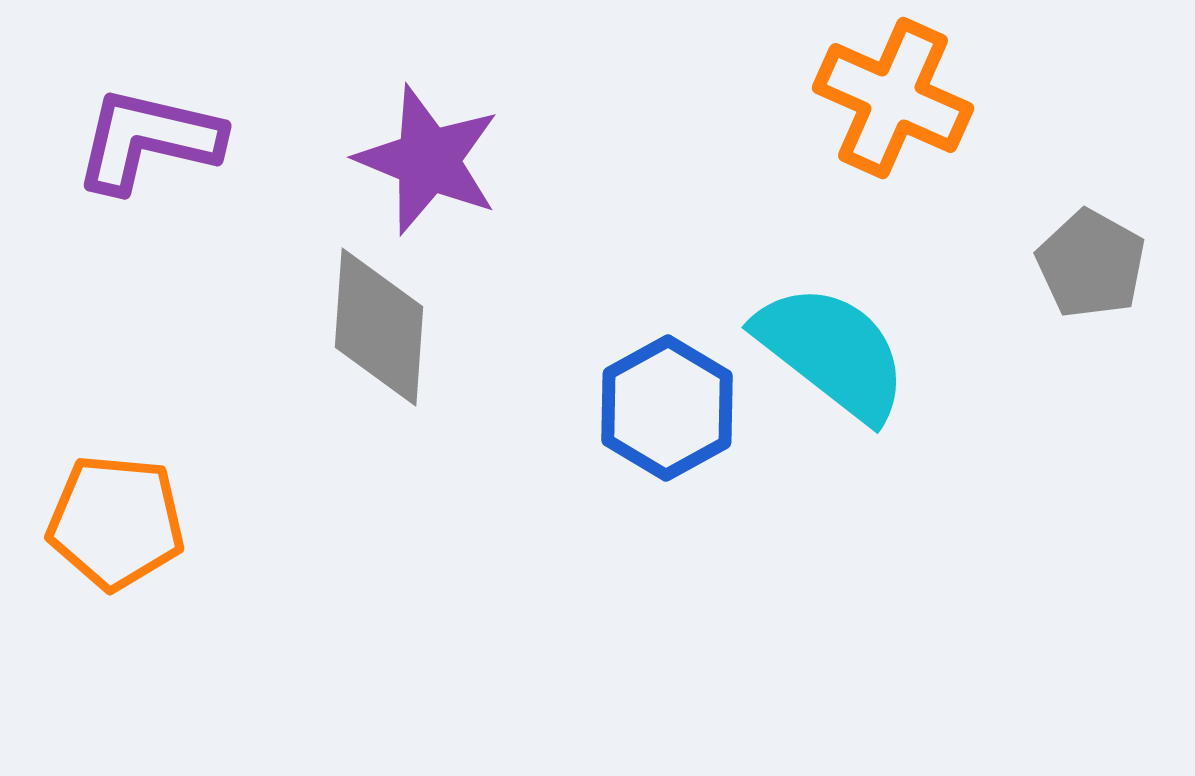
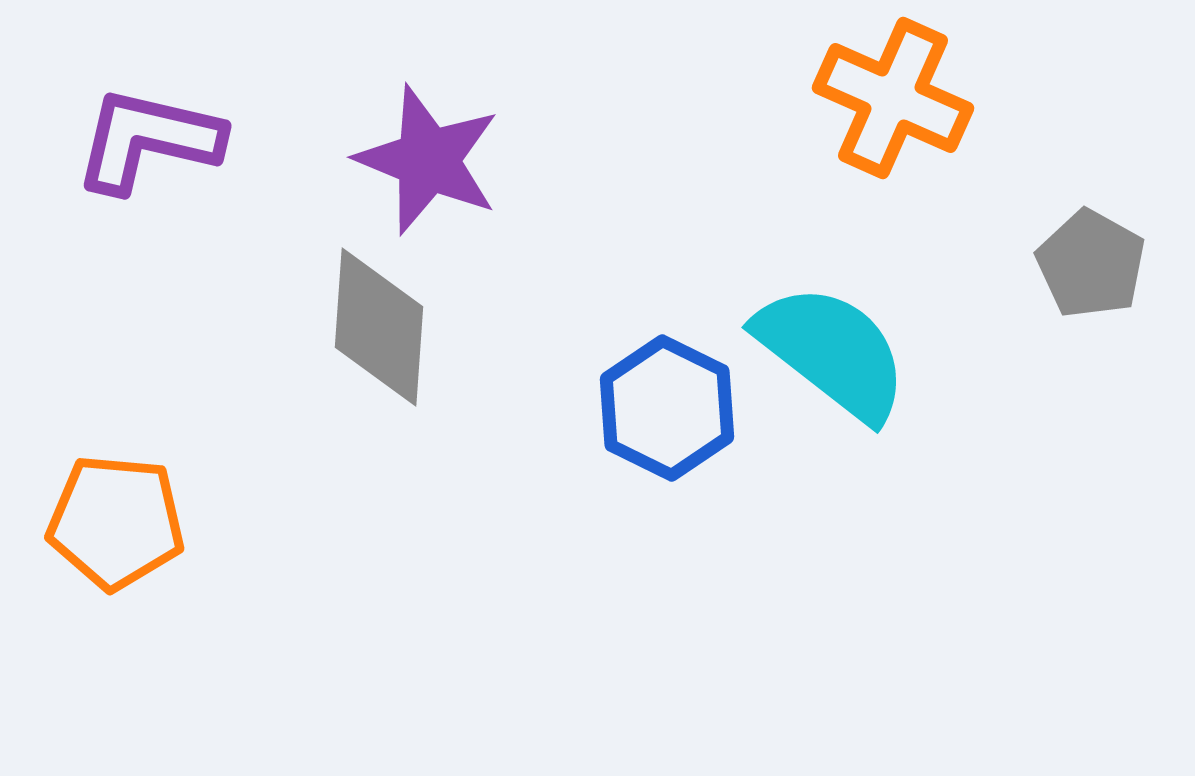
blue hexagon: rotated 5 degrees counterclockwise
